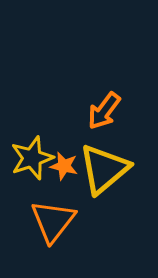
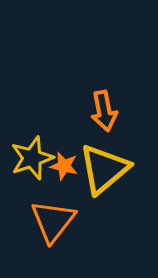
orange arrow: rotated 48 degrees counterclockwise
